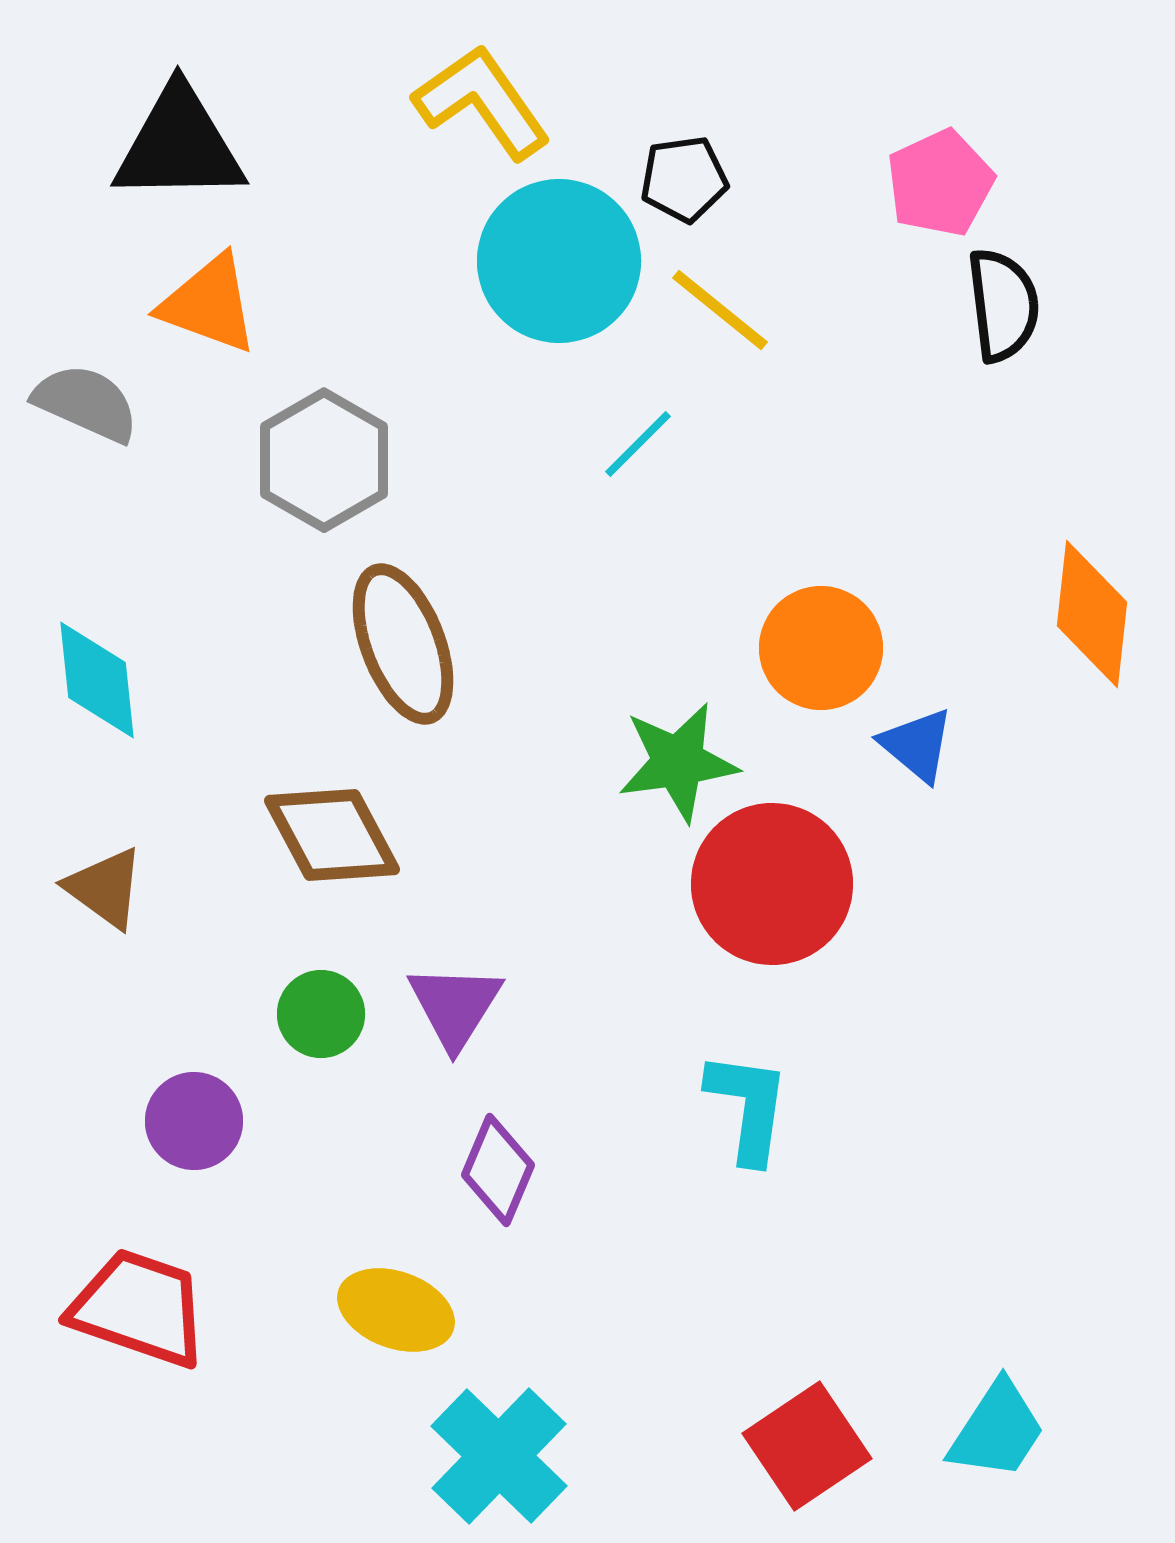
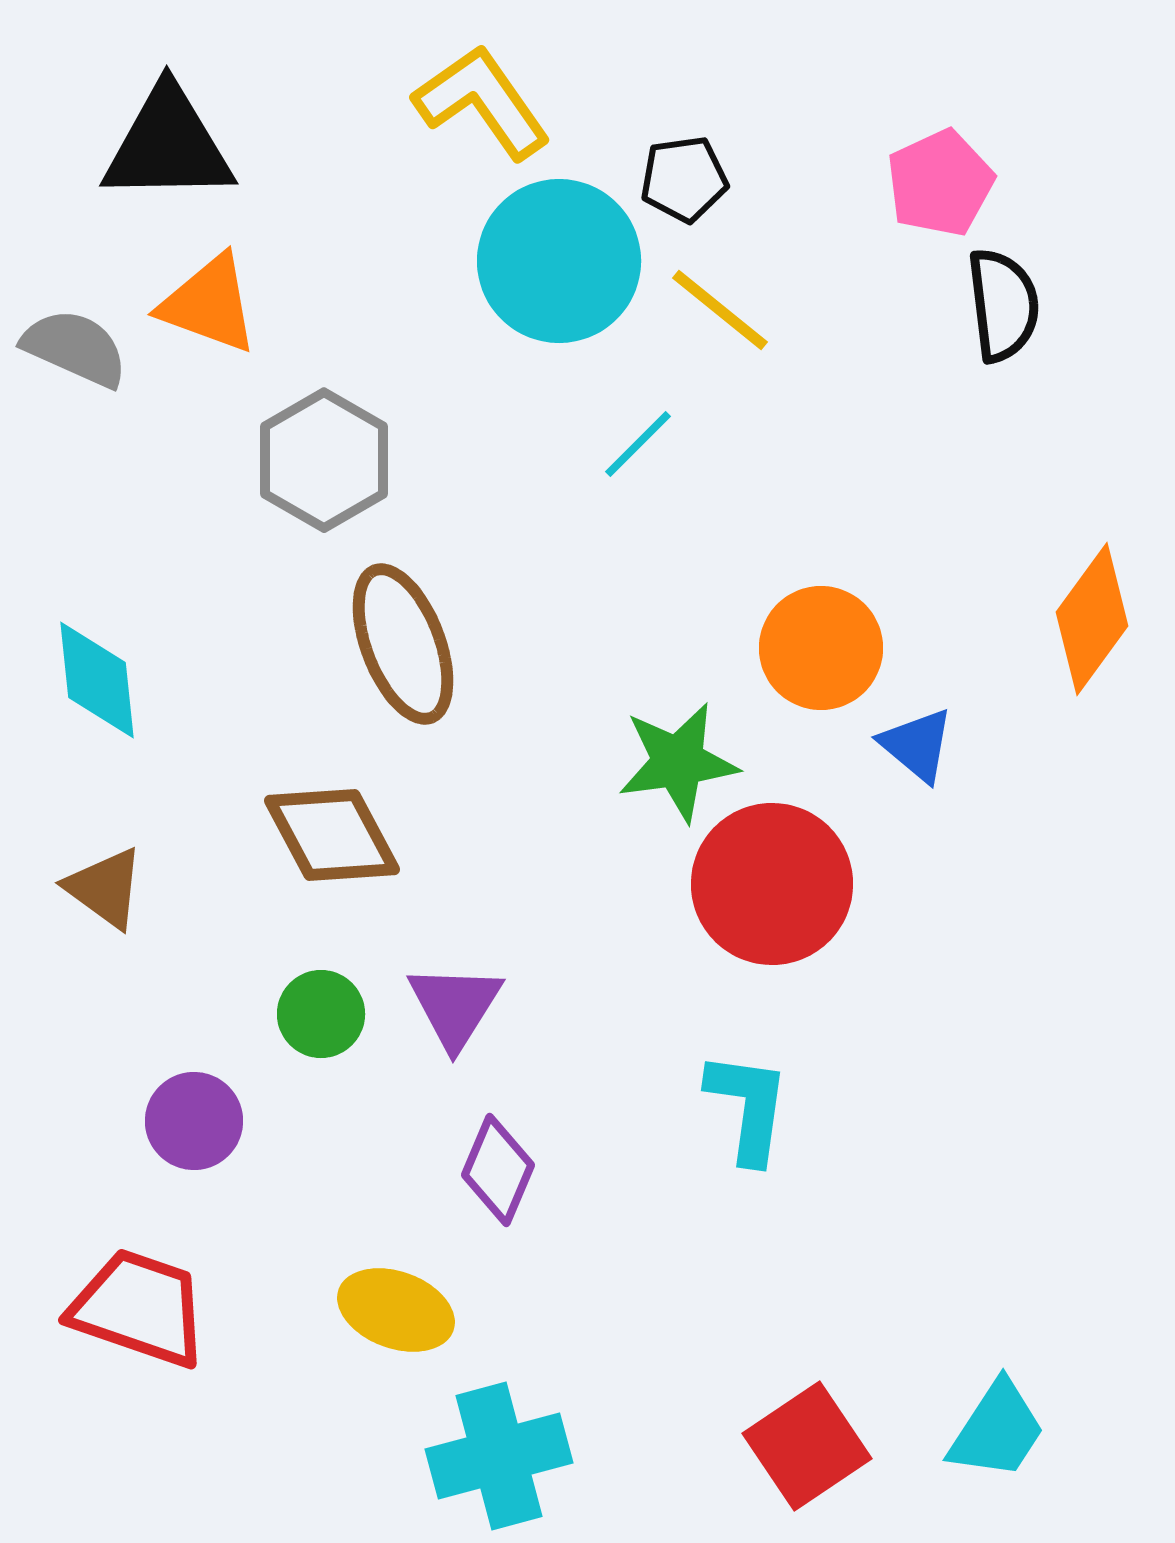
black triangle: moved 11 px left
gray semicircle: moved 11 px left, 55 px up
orange diamond: moved 5 px down; rotated 30 degrees clockwise
cyan cross: rotated 31 degrees clockwise
